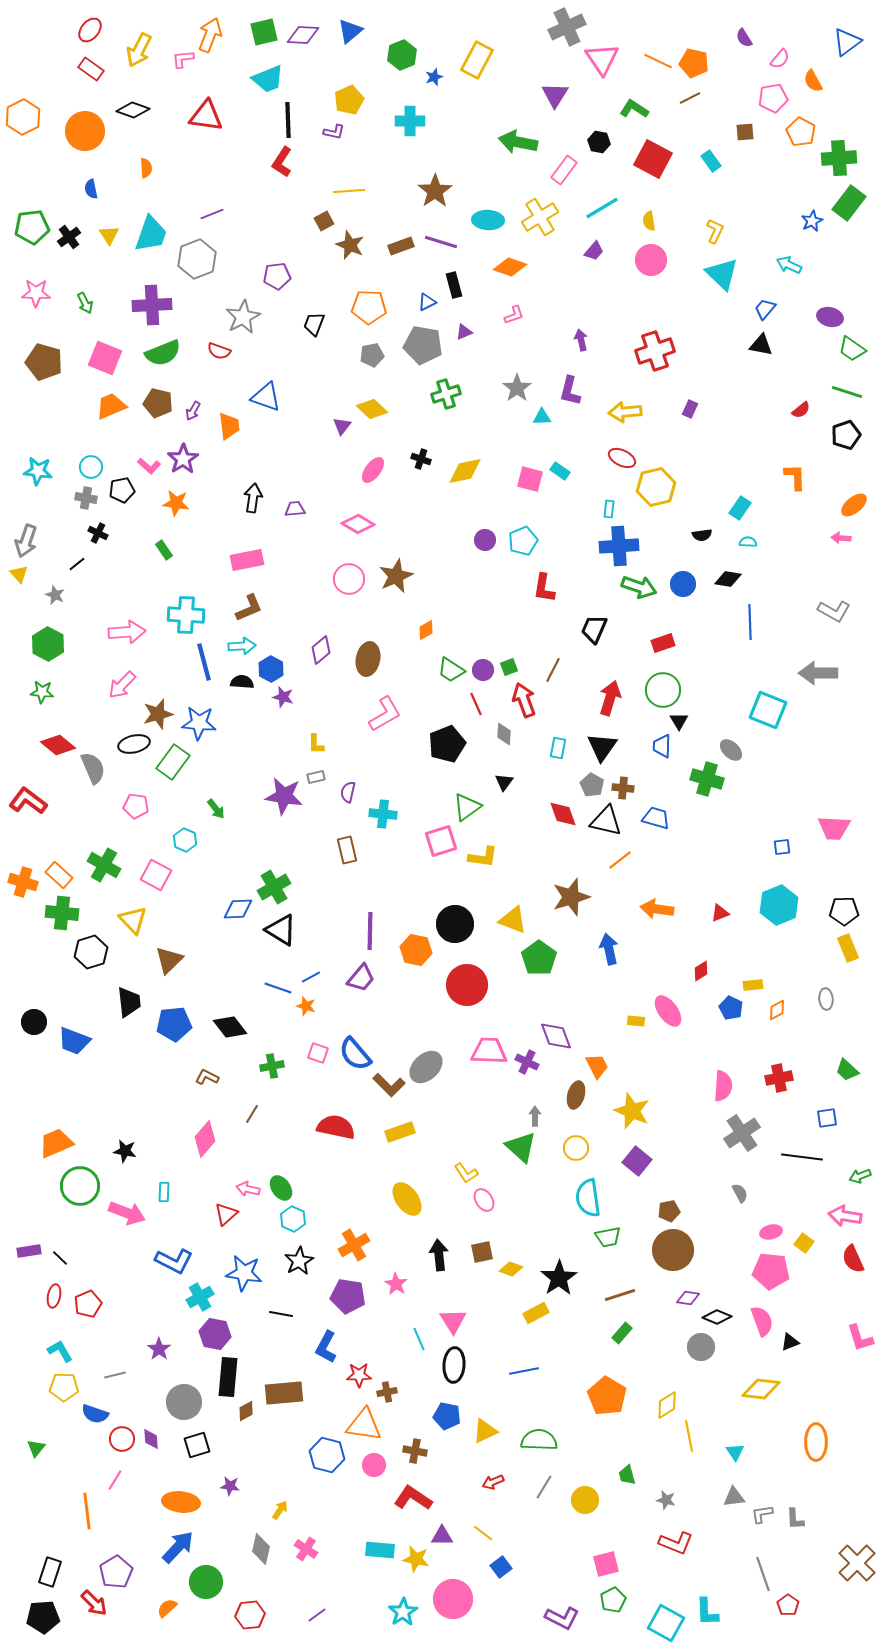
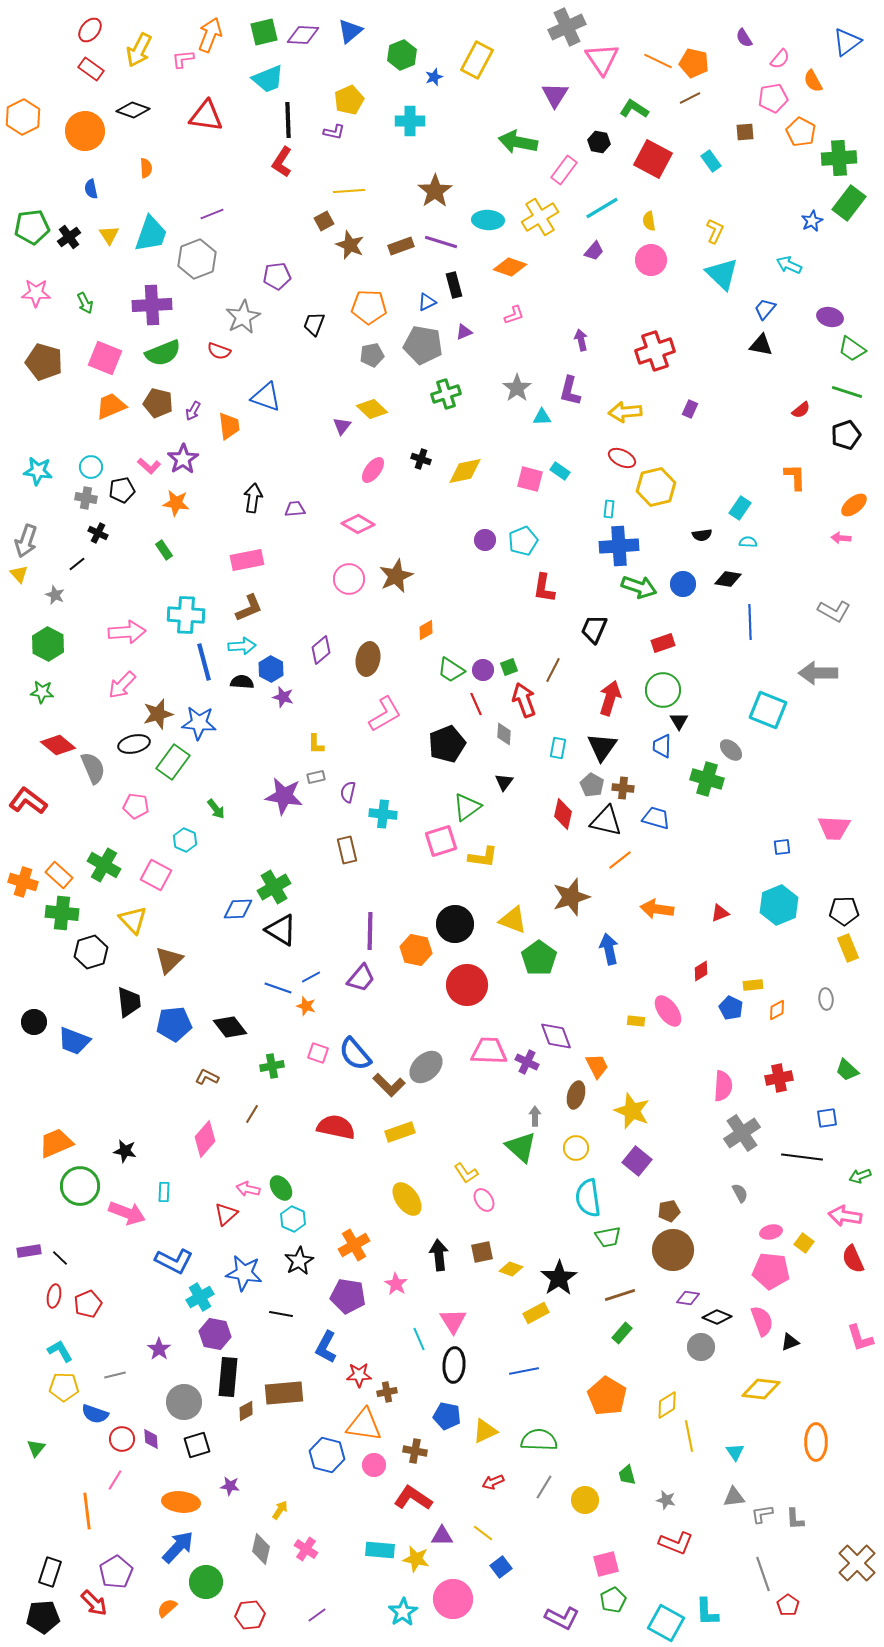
red diamond at (563, 814): rotated 32 degrees clockwise
